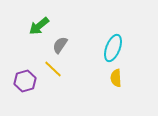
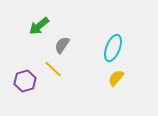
gray semicircle: moved 2 px right
yellow semicircle: rotated 42 degrees clockwise
